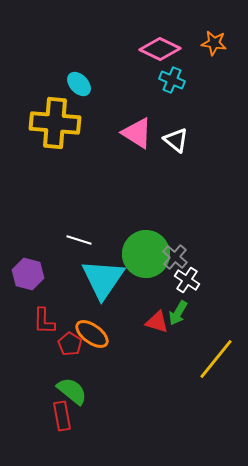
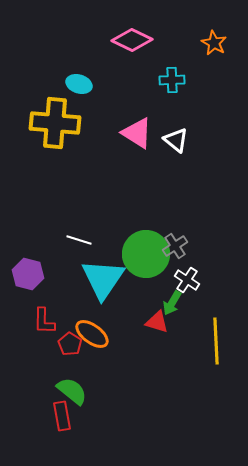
orange star: rotated 20 degrees clockwise
pink diamond: moved 28 px left, 9 px up
cyan cross: rotated 25 degrees counterclockwise
cyan ellipse: rotated 30 degrees counterclockwise
gray cross: moved 11 px up; rotated 15 degrees clockwise
green arrow: moved 6 px left, 10 px up
yellow line: moved 18 px up; rotated 42 degrees counterclockwise
